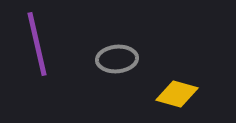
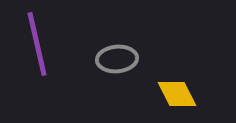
yellow diamond: rotated 48 degrees clockwise
